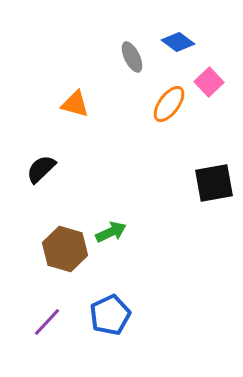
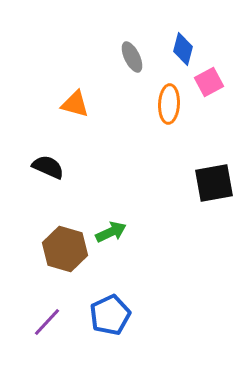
blue diamond: moved 5 px right, 7 px down; rotated 68 degrees clockwise
pink square: rotated 16 degrees clockwise
orange ellipse: rotated 33 degrees counterclockwise
black semicircle: moved 7 px right, 2 px up; rotated 68 degrees clockwise
